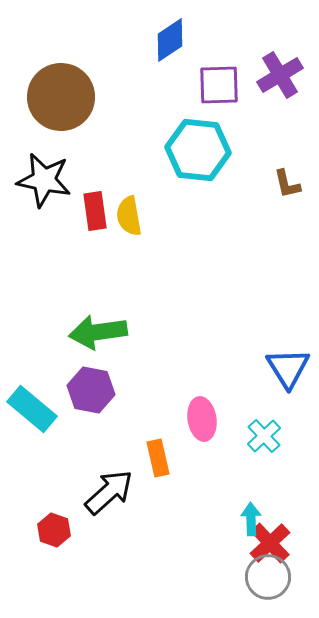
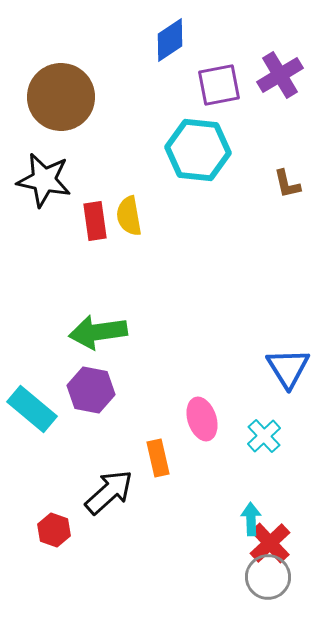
purple square: rotated 9 degrees counterclockwise
red rectangle: moved 10 px down
pink ellipse: rotated 9 degrees counterclockwise
